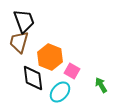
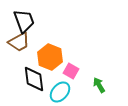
brown trapezoid: rotated 135 degrees counterclockwise
pink square: moved 1 px left
black diamond: moved 1 px right, 1 px down
green arrow: moved 2 px left
